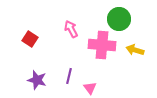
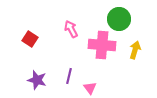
yellow arrow: rotated 90 degrees clockwise
